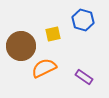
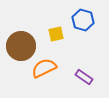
yellow square: moved 3 px right
